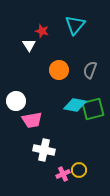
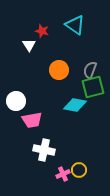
cyan triangle: rotated 35 degrees counterclockwise
green square: moved 22 px up
